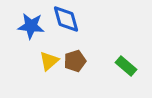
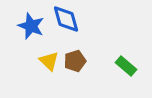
blue star: rotated 16 degrees clockwise
yellow triangle: rotated 35 degrees counterclockwise
